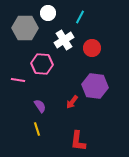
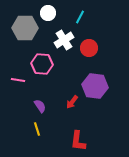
red circle: moved 3 px left
